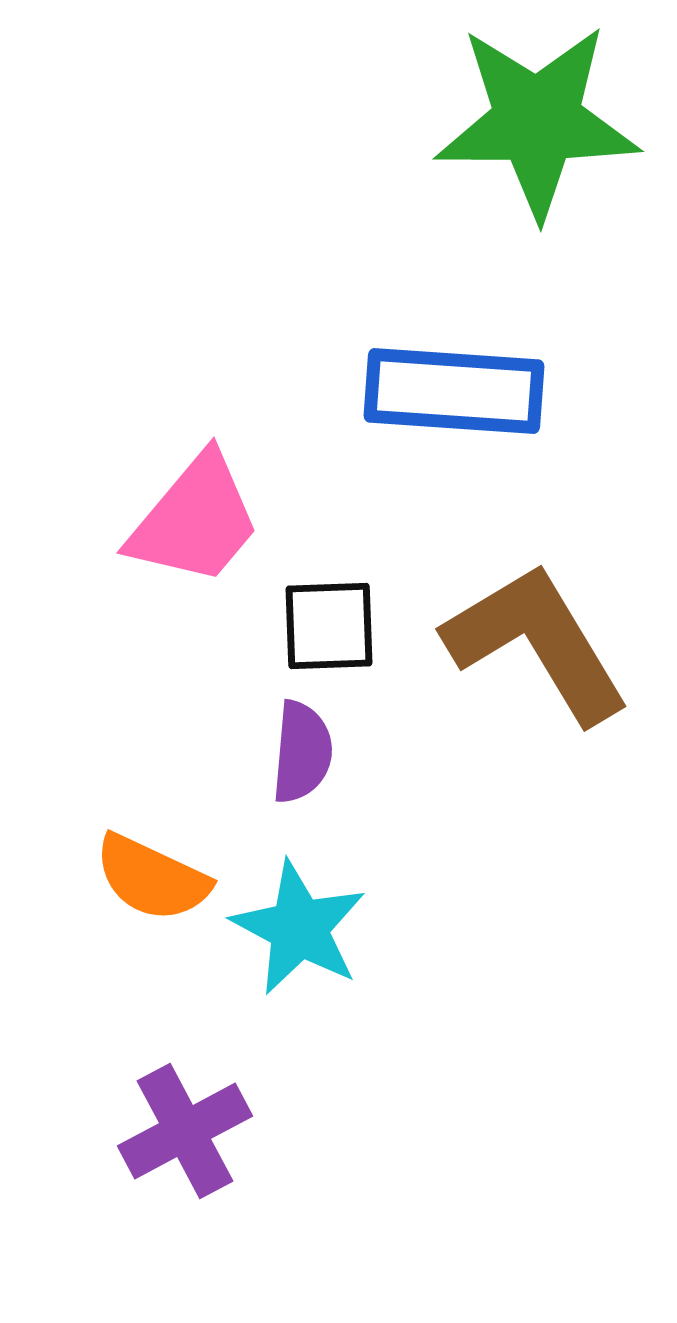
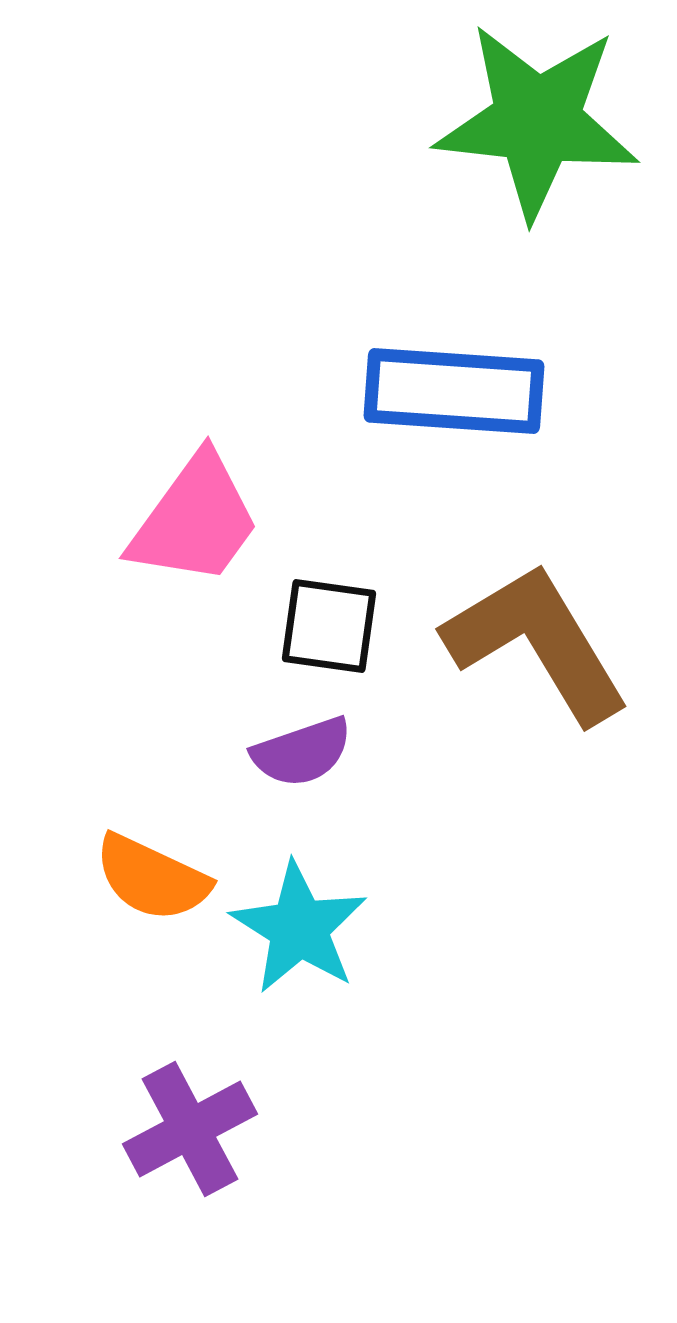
green star: rotated 6 degrees clockwise
pink trapezoid: rotated 4 degrees counterclockwise
black square: rotated 10 degrees clockwise
purple semicircle: rotated 66 degrees clockwise
cyan star: rotated 4 degrees clockwise
purple cross: moved 5 px right, 2 px up
